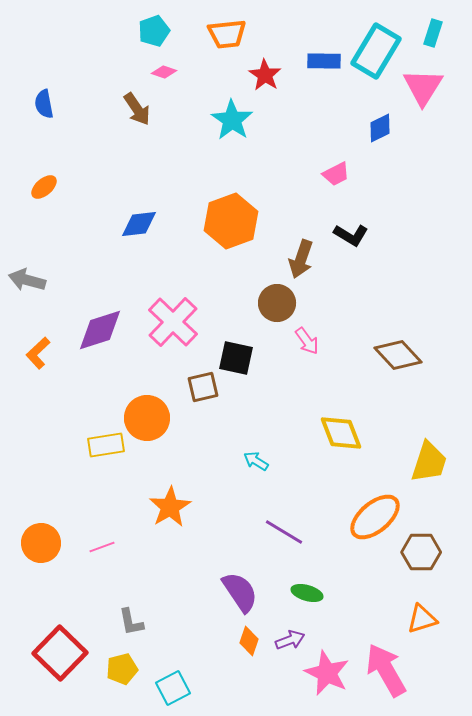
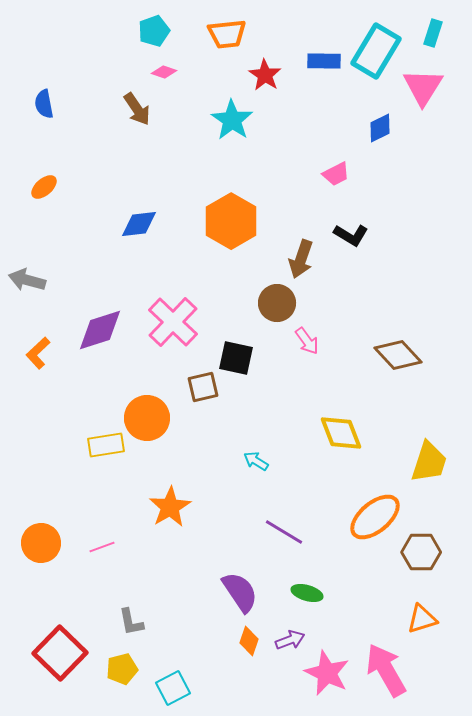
orange hexagon at (231, 221): rotated 10 degrees counterclockwise
